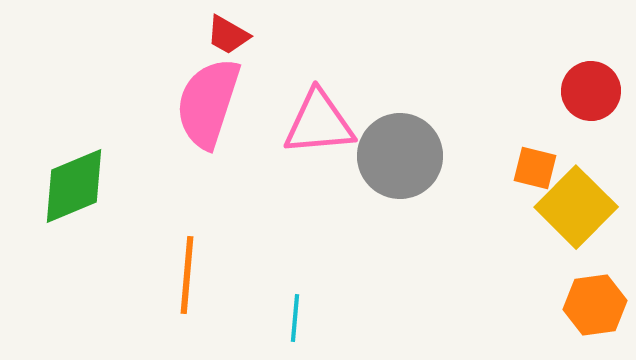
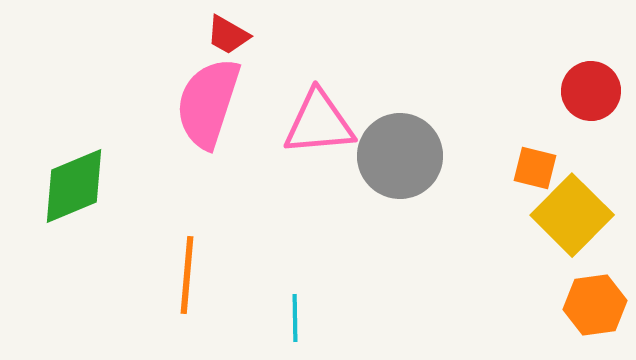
yellow square: moved 4 px left, 8 px down
cyan line: rotated 6 degrees counterclockwise
